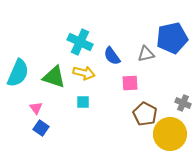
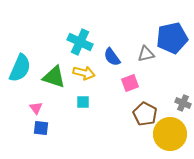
blue semicircle: moved 1 px down
cyan semicircle: moved 2 px right, 5 px up
pink square: rotated 18 degrees counterclockwise
blue square: rotated 28 degrees counterclockwise
